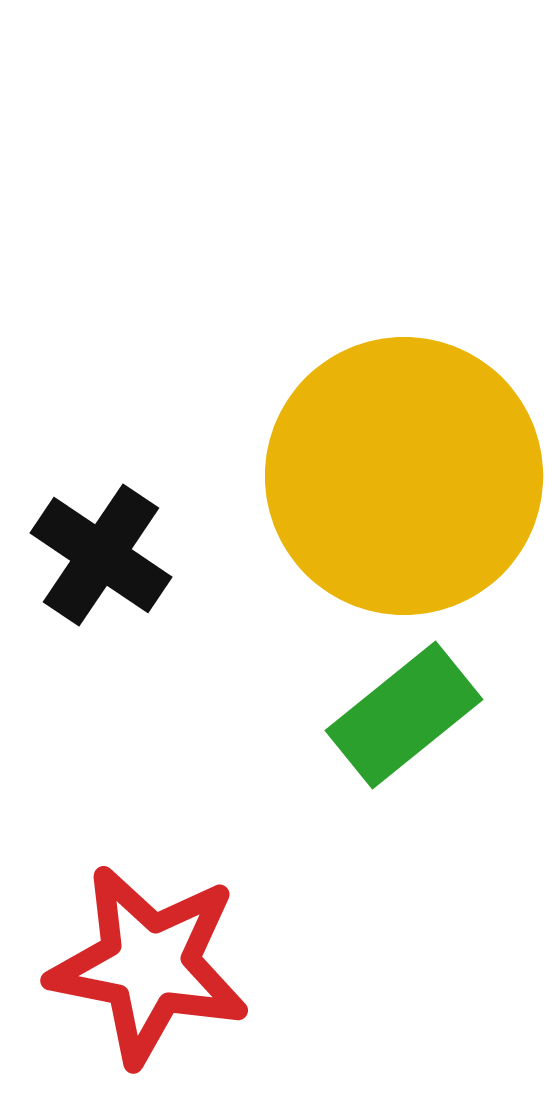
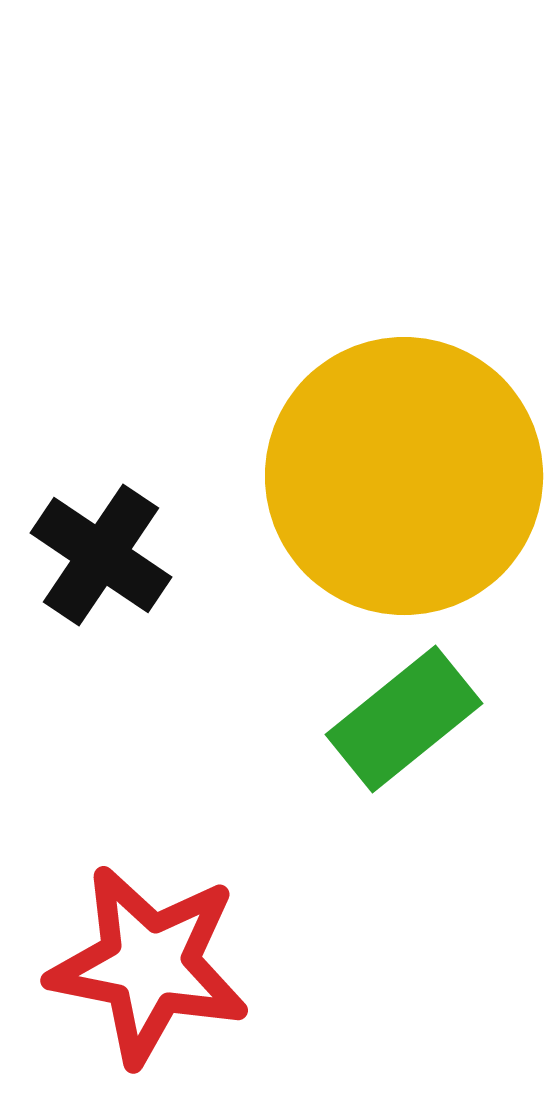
green rectangle: moved 4 px down
